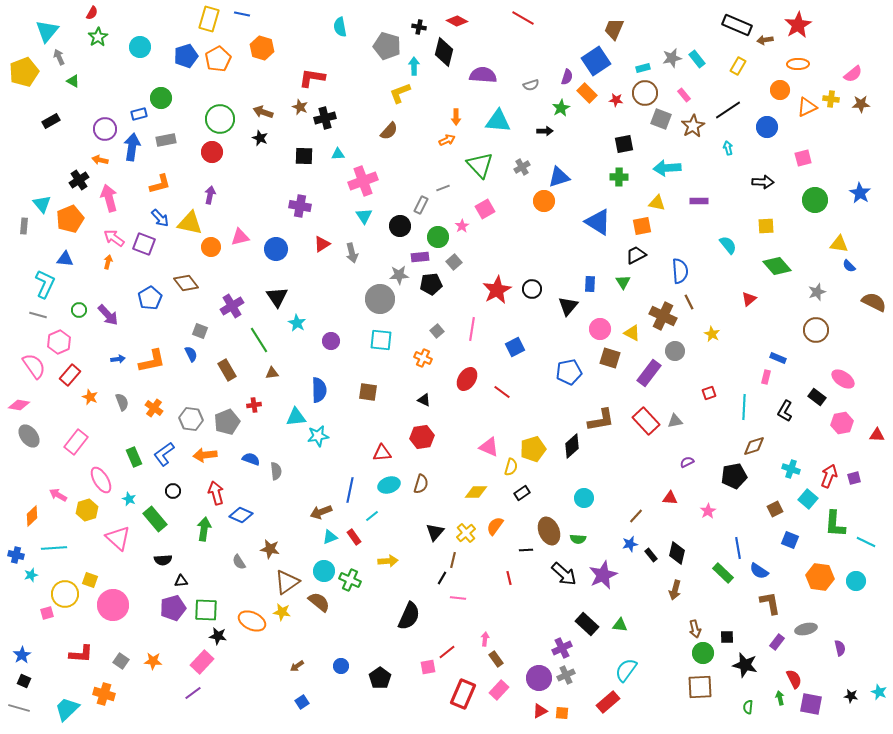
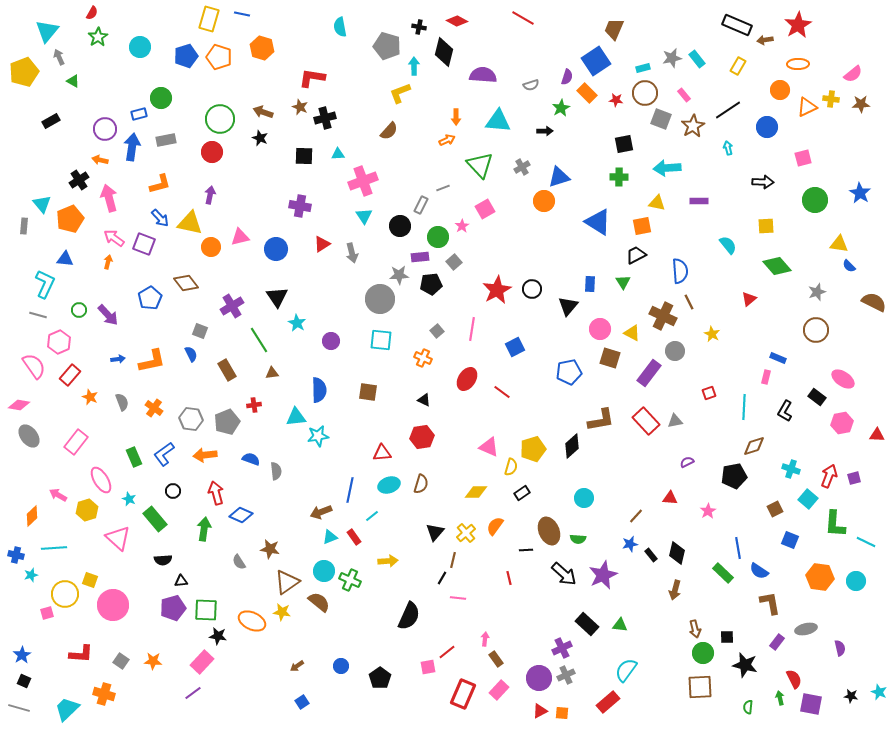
orange pentagon at (218, 59): moved 1 px right, 2 px up; rotated 25 degrees counterclockwise
